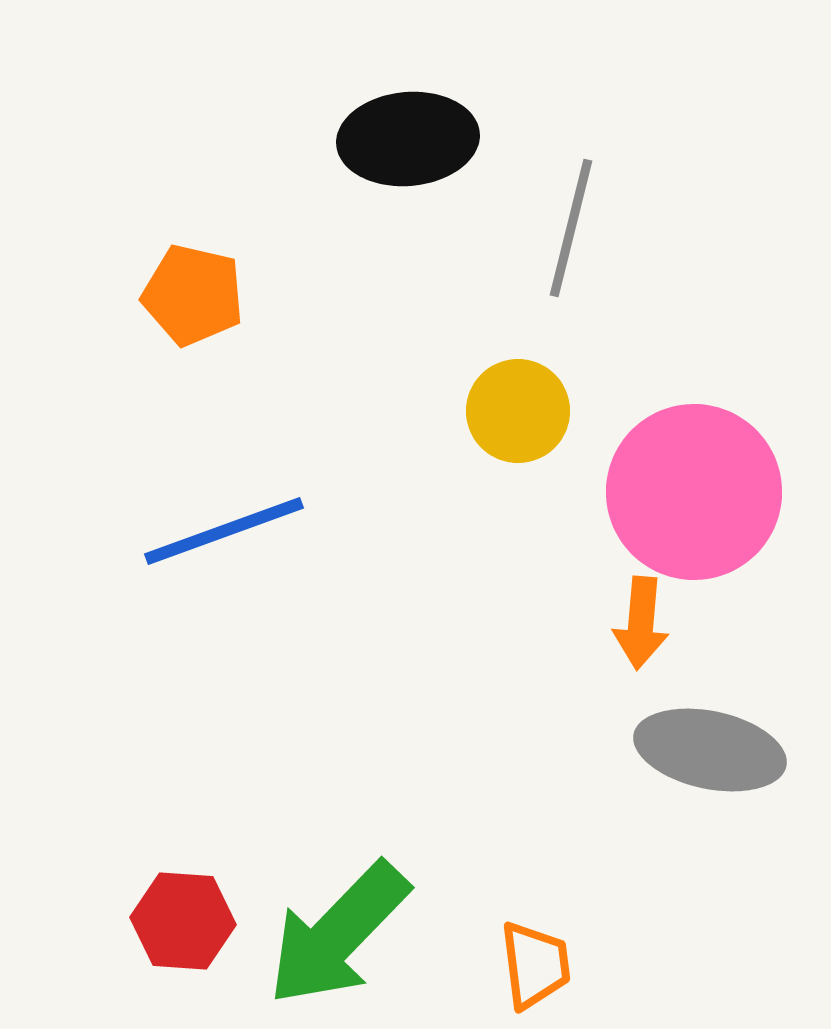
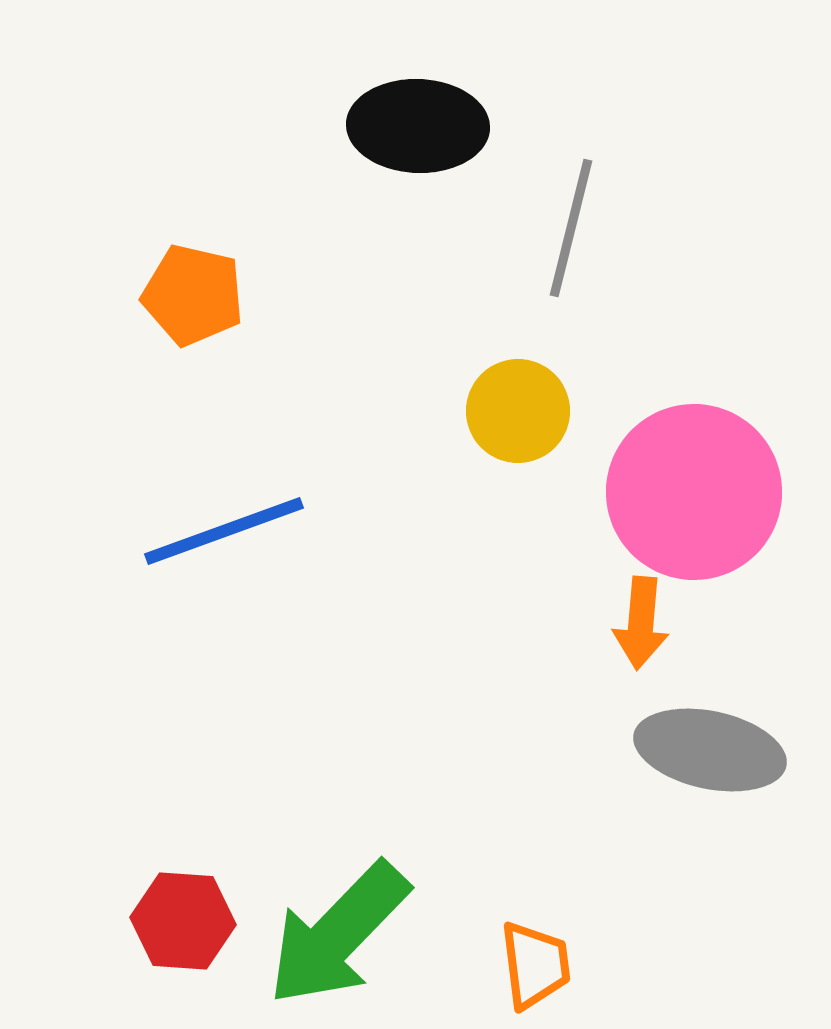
black ellipse: moved 10 px right, 13 px up; rotated 7 degrees clockwise
